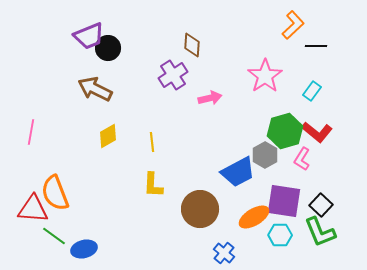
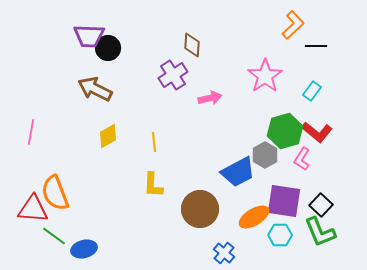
purple trapezoid: rotated 24 degrees clockwise
yellow line: moved 2 px right
